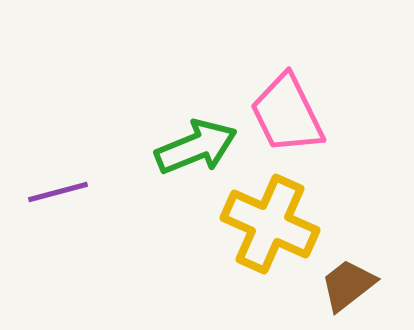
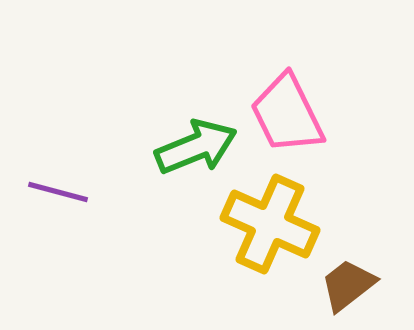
purple line: rotated 30 degrees clockwise
